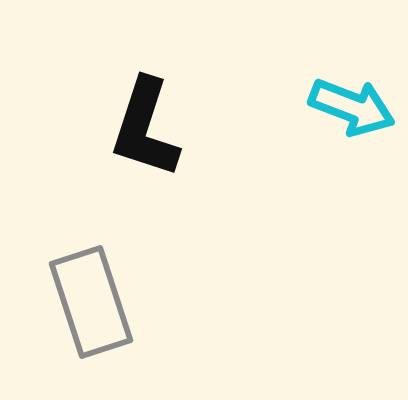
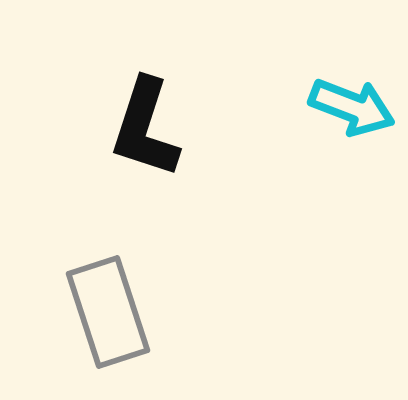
gray rectangle: moved 17 px right, 10 px down
